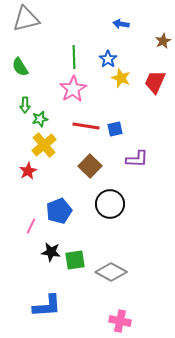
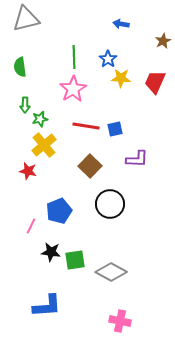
green semicircle: rotated 24 degrees clockwise
yellow star: rotated 18 degrees counterclockwise
red star: rotated 30 degrees counterclockwise
